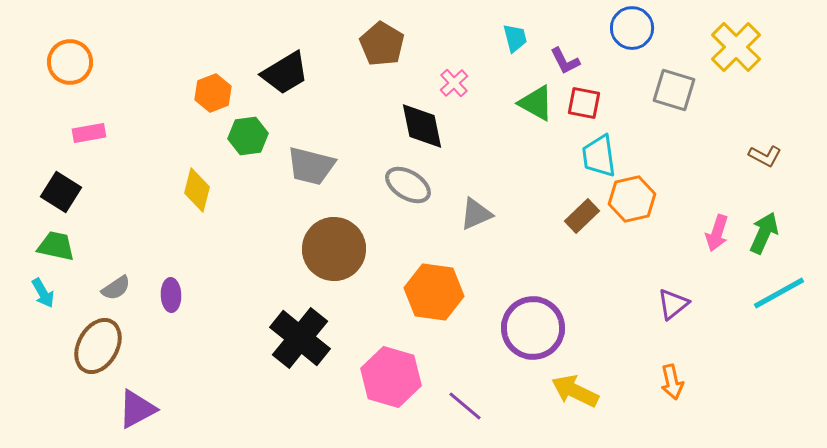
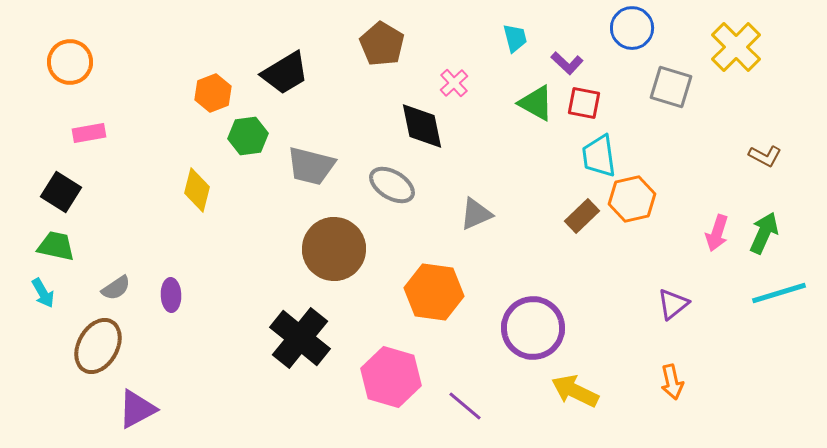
purple L-shape at (565, 61): moved 2 px right, 2 px down; rotated 20 degrees counterclockwise
gray square at (674, 90): moved 3 px left, 3 px up
gray ellipse at (408, 185): moved 16 px left
cyan line at (779, 293): rotated 12 degrees clockwise
